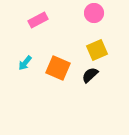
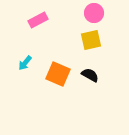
yellow square: moved 6 px left, 10 px up; rotated 10 degrees clockwise
orange square: moved 6 px down
black semicircle: rotated 72 degrees clockwise
